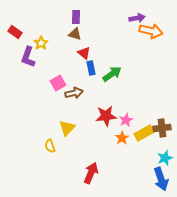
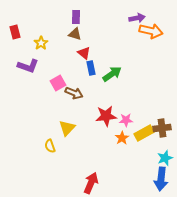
red rectangle: rotated 40 degrees clockwise
purple L-shape: moved 9 px down; rotated 90 degrees counterclockwise
brown arrow: rotated 36 degrees clockwise
pink star: rotated 24 degrees clockwise
red arrow: moved 10 px down
blue arrow: rotated 25 degrees clockwise
